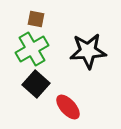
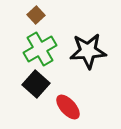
brown square: moved 4 px up; rotated 36 degrees clockwise
green cross: moved 8 px right
